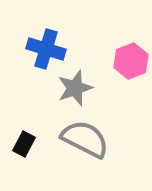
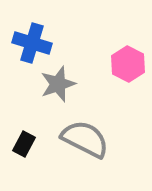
blue cross: moved 14 px left, 6 px up
pink hexagon: moved 3 px left, 3 px down; rotated 12 degrees counterclockwise
gray star: moved 17 px left, 4 px up
